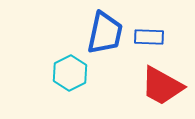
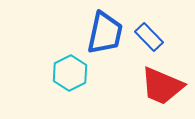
blue rectangle: rotated 44 degrees clockwise
red trapezoid: rotated 6 degrees counterclockwise
